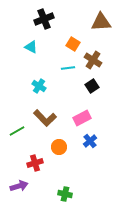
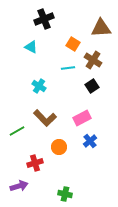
brown triangle: moved 6 px down
